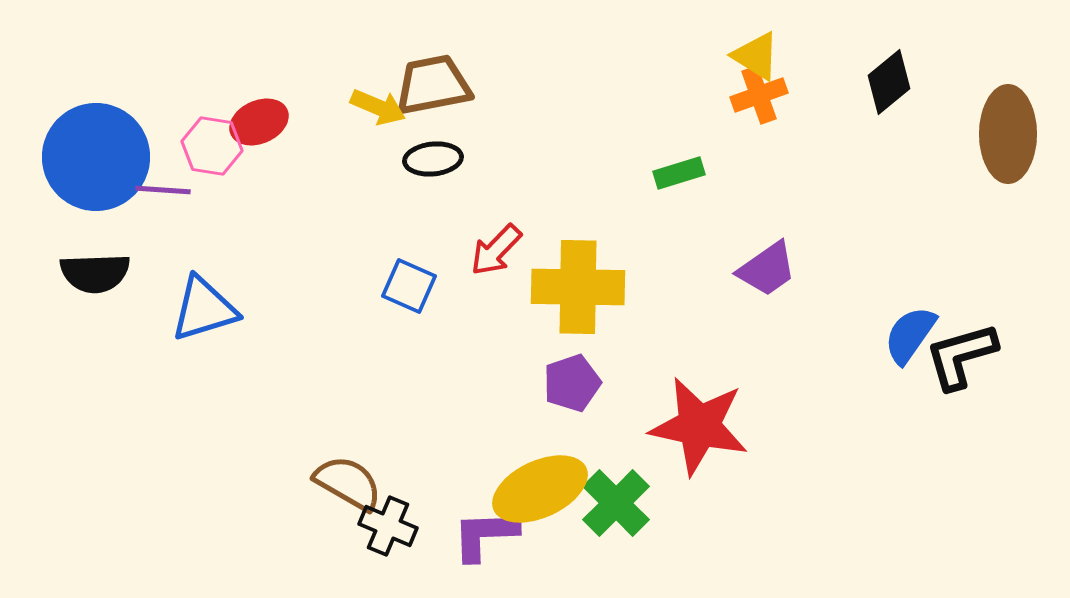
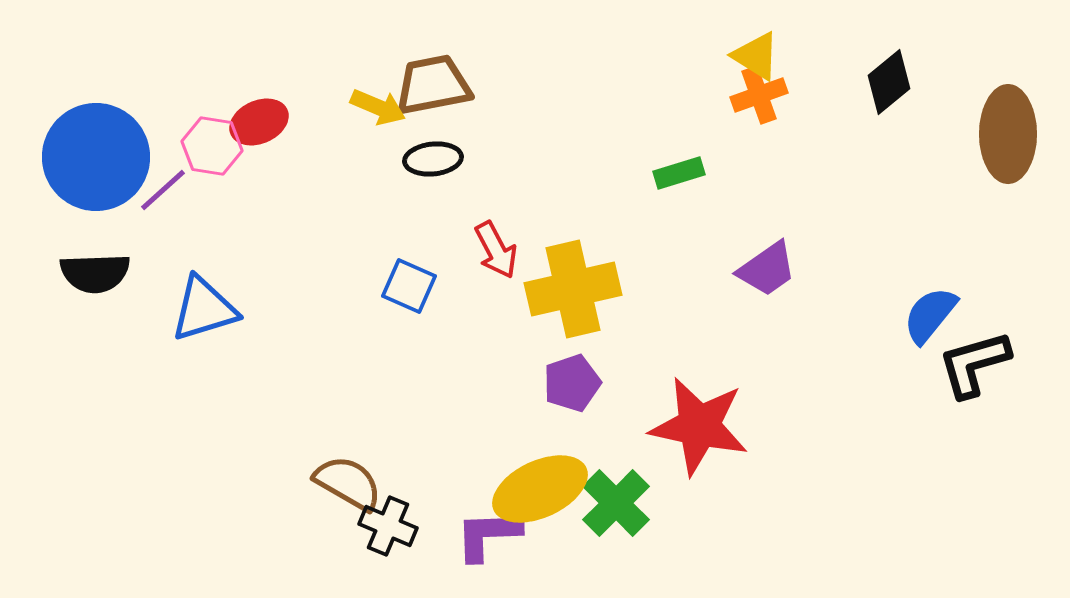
purple line: rotated 46 degrees counterclockwise
red arrow: rotated 72 degrees counterclockwise
yellow cross: moved 5 px left, 2 px down; rotated 14 degrees counterclockwise
blue semicircle: moved 20 px right, 20 px up; rotated 4 degrees clockwise
black L-shape: moved 13 px right, 8 px down
purple L-shape: moved 3 px right
